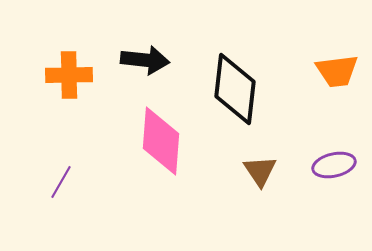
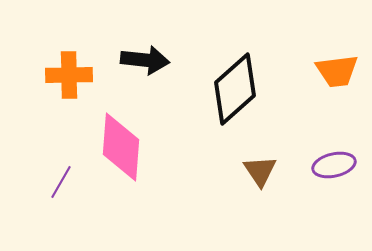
black diamond: rotated 42 degrees clockwise
pink diamond: moved 40 px left, 6 px down
